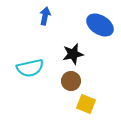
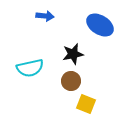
blue arrow: rotated 84 degrees clockwise
